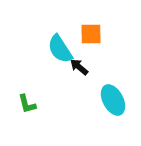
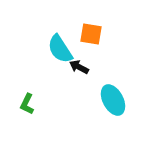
orange square: rotated 10 degrees clockwise
black arrow: rotated 12 degrees counterclockwise
green L-shape: rotated 40 degrees clockwise
